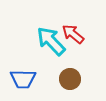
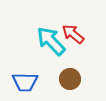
blue trapezoid: moved 2 px right, 3 px down
